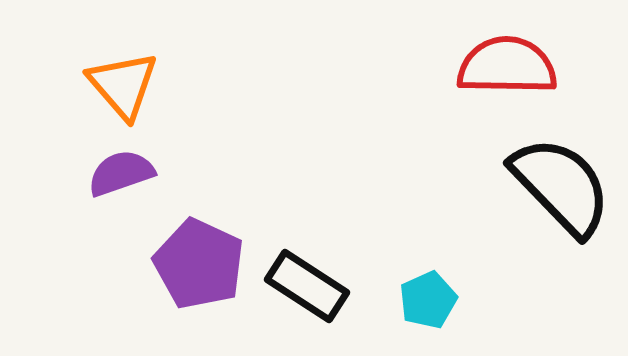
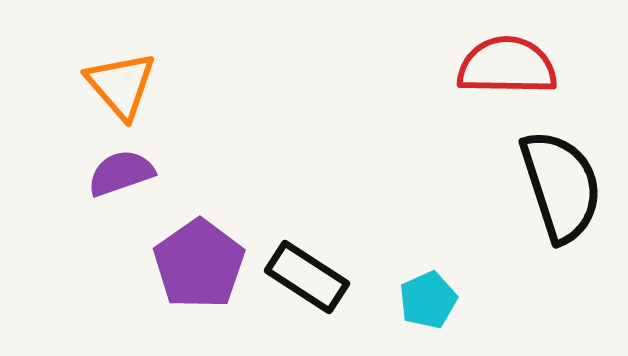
orange triangle: moved 2 px left
black semicircle: rotated 26 degrees clockwise
purple pentagon: rotated 12 degrees clockwise
black rectangle: moved 9 px up
